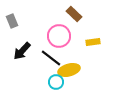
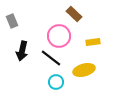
black arrow: rotated 30 degrees counterclockwise
yellow ellipse: moved 15 px right
